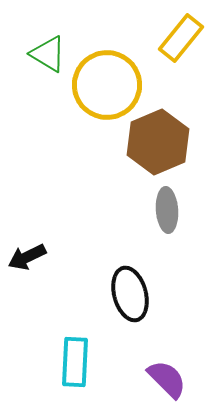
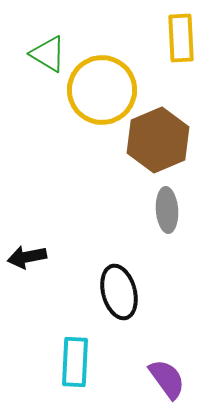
yellow rectangle: rotated 42 degrees counterclockwise
yellow circle: moved 5 px left, 5 px down
brown hexagon: moved 2 px up
black arrow: rotated 15 degrees clockwise
black ellipse: moved 11 px left, 2 px up
purple semicircle: rotated 9 degrees clockwise
